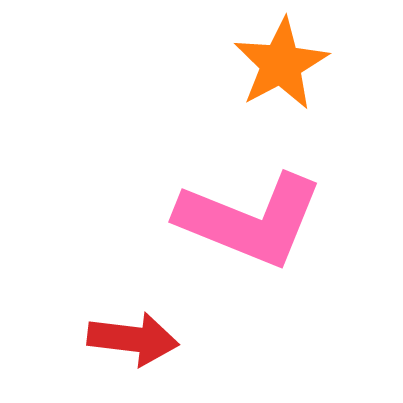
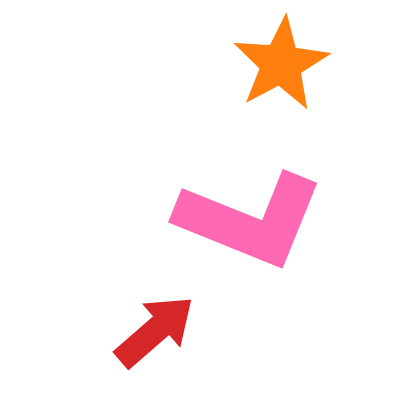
red arrow: moved 22 px right, 8 px up; rotated 48 degrees counterclockwise
